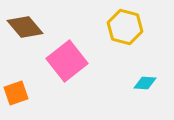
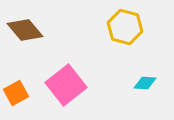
brown diamond: moved 3 px down
pink square: moved 1 px left, 24 px down
orange square: rotated 10 degrees counterclockwise
